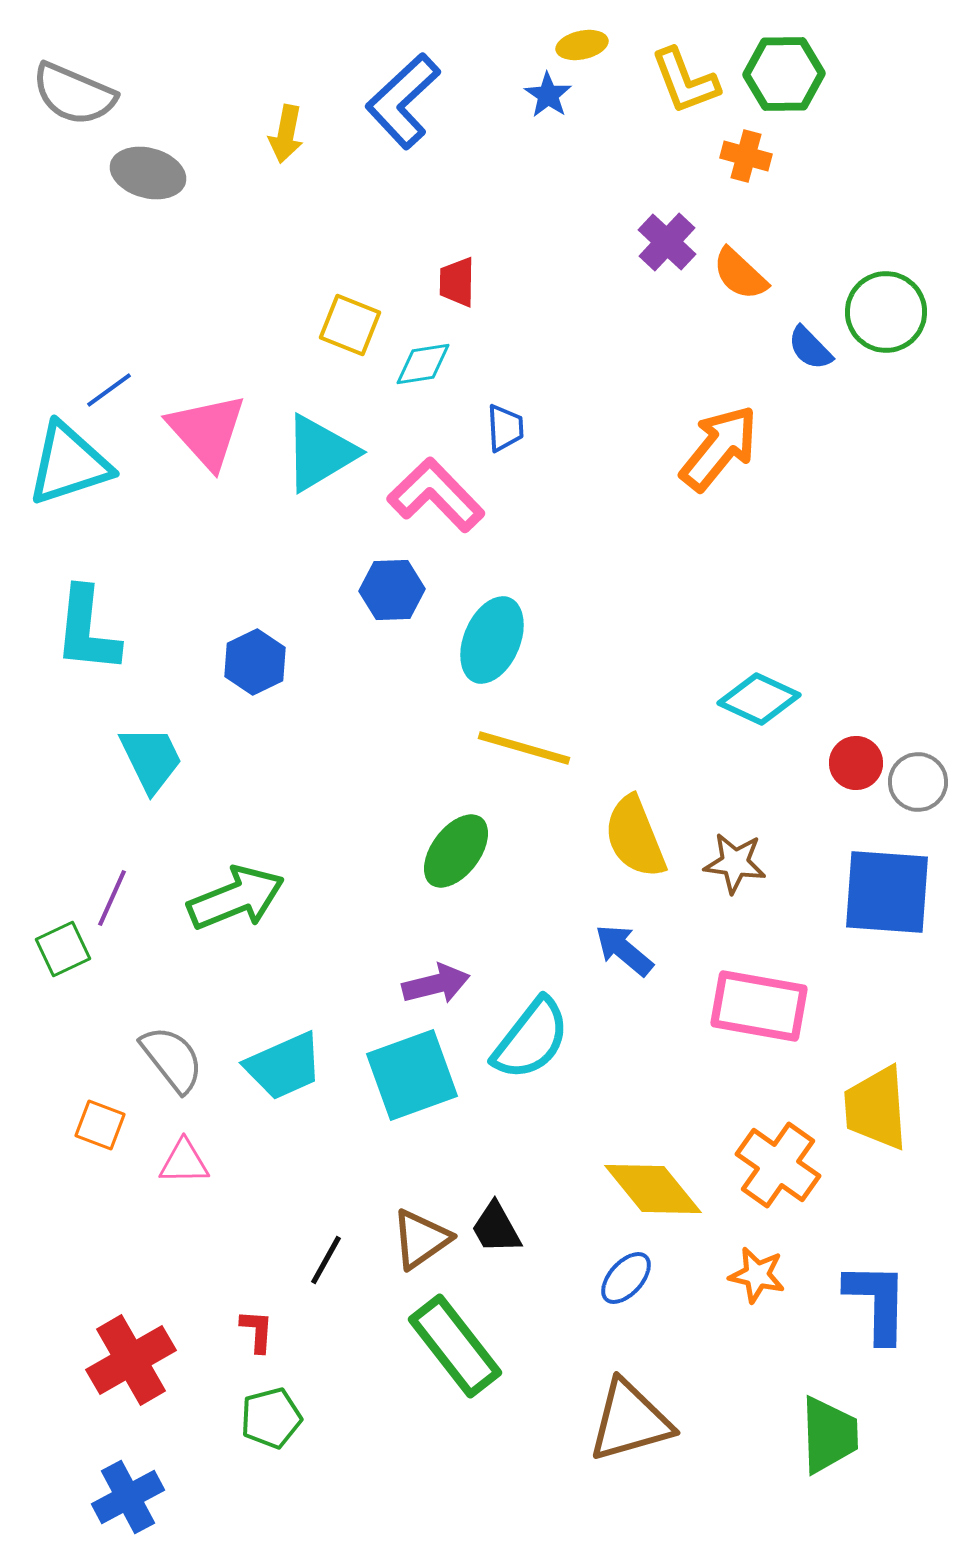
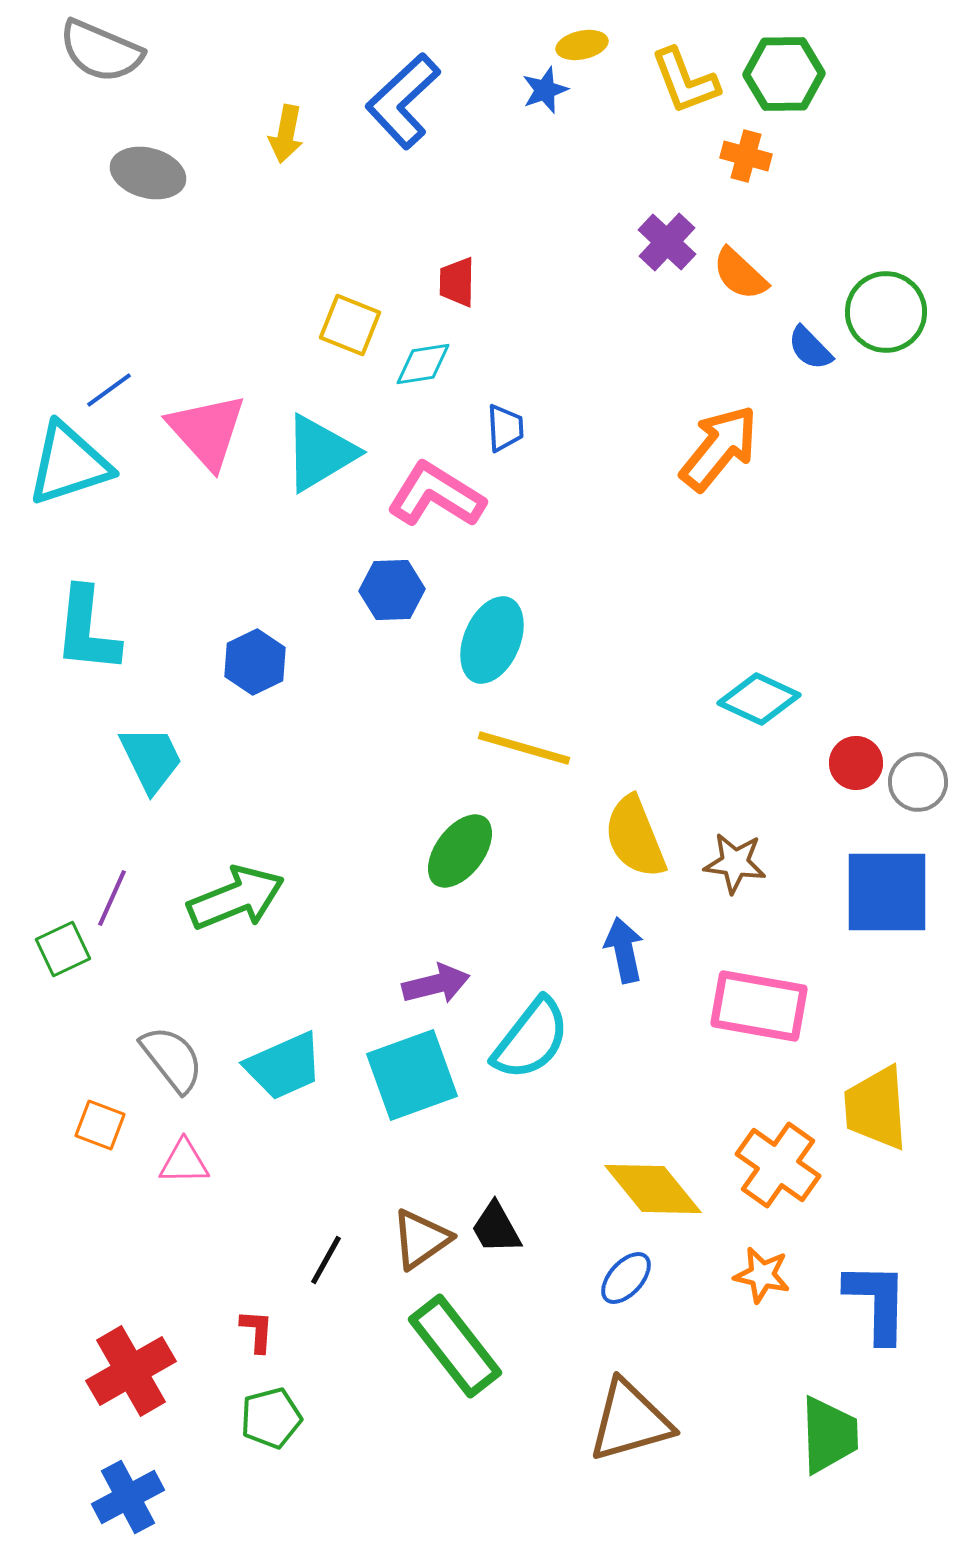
gray semicircle at (74, 94): moved 27 px right, 43 px up
blue star at (548, 95): moved 3 px left, 5 px up; rotated 18 degrees clockwise
pink L-shape at (436, 495): rotated 14 degrees counterclockwise
green ellipse at (456, 851): moved 4 px right
blue square at (887, 892): rotated 4 degrees counterclockwise
blue arrow at (624, 950): rotated 38 degrees clockwise
orange star at (757, 1275): moved 5 px right
red cross at (131, 1360): moved 11 px down
